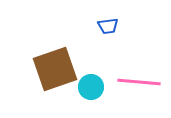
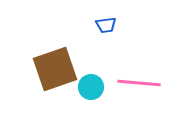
blue trapezoid: moved 2 px left, 1 px up
pink line: moved 1 px down
